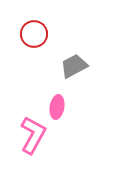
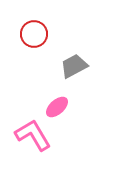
pink ellipse: rotated 40 degrees clockwise
pink L-shape: rotated 60 degrees counterclockwise
